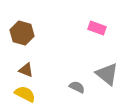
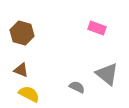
brown triangle: moved 5 px left
yellow semicircle: moved 4 px right
